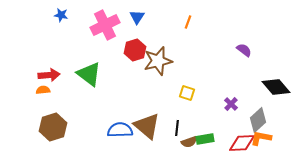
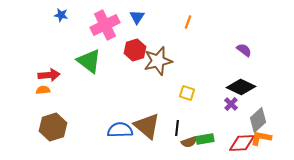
green triangle: moved 13 px up
black diamond: moved 35 px left; rotated 24 degrees counterclockwise
